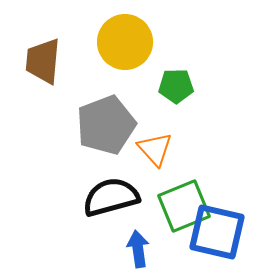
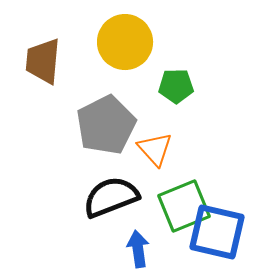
gray pentagon: rotated 6 degrees counterclockwise
black semicircle: rotated 6 degrees counterclockwise
